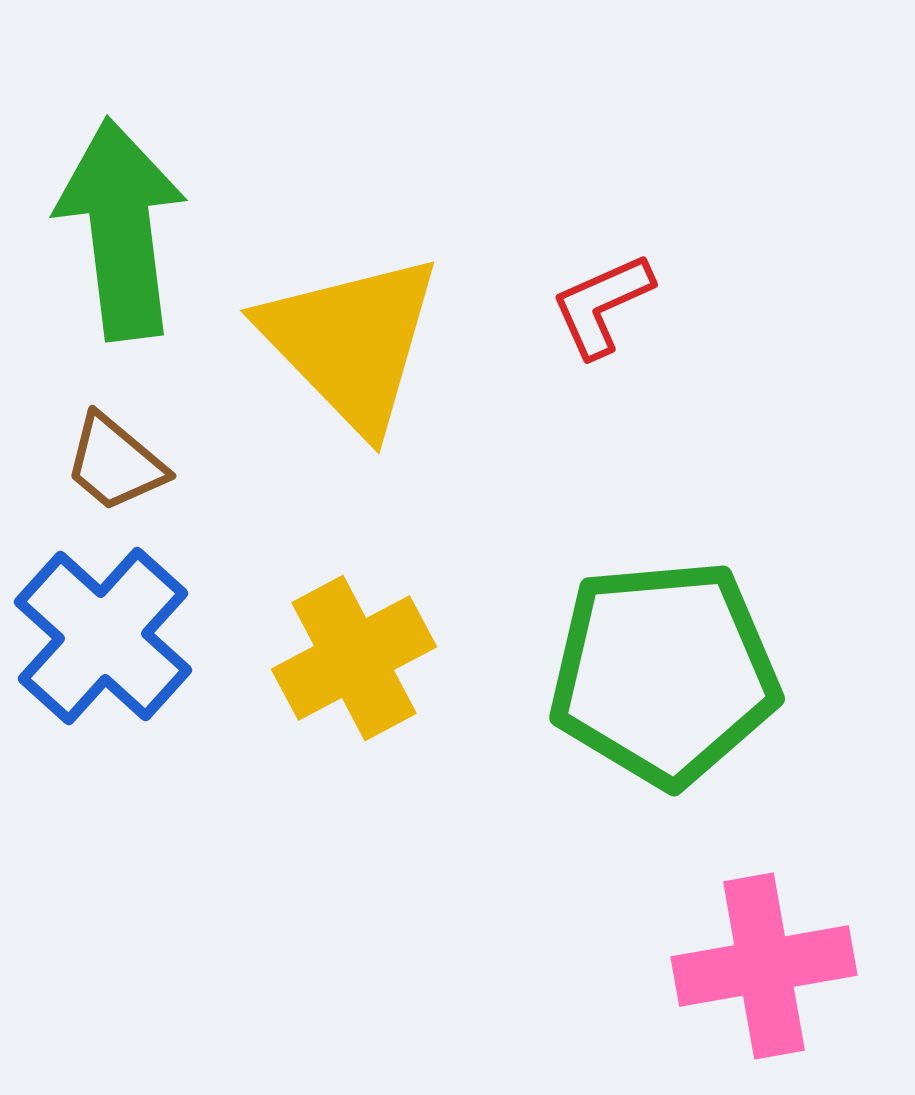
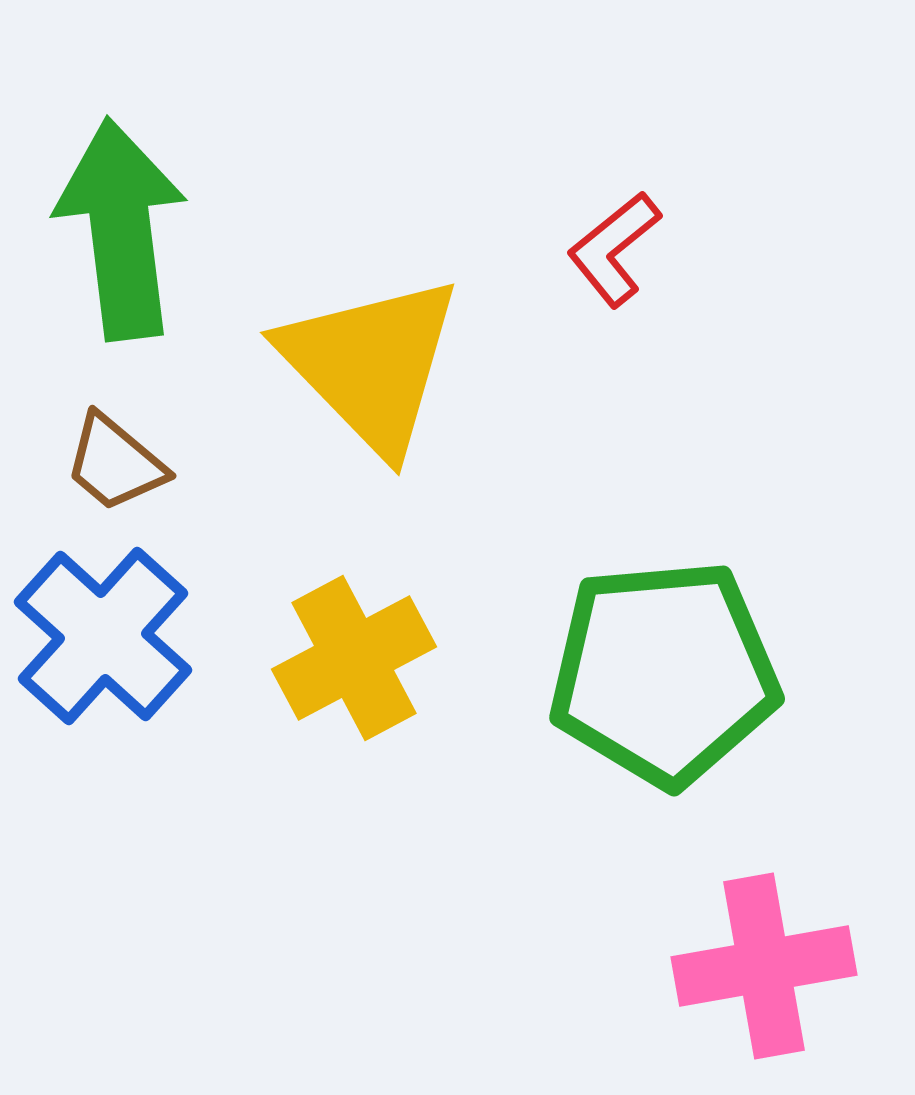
red L-shape: moved 12 px right, 56 px up; rotated 15 degrees counterclockwise
yellow triangle: moved 20 px right, 22 px down
